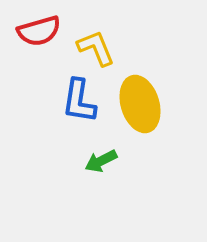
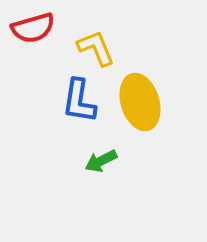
red semicircle: moved 6 px left, 3 px up
yellow ellipse: moved 2 px up
